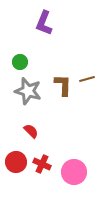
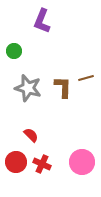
purple L-shape: moved 2 px left, 2 px up
green circle: moved 6 px left, 11 px up
brown line: moved 1 px left, 1 px up
brown L-shape: moved 2 px down
gray star: moved 3 px up
red semicircle: moved 4 px down
pink circle: moved 8 px right, 10 px up
